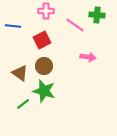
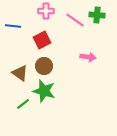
pink line: moved 5 px up
